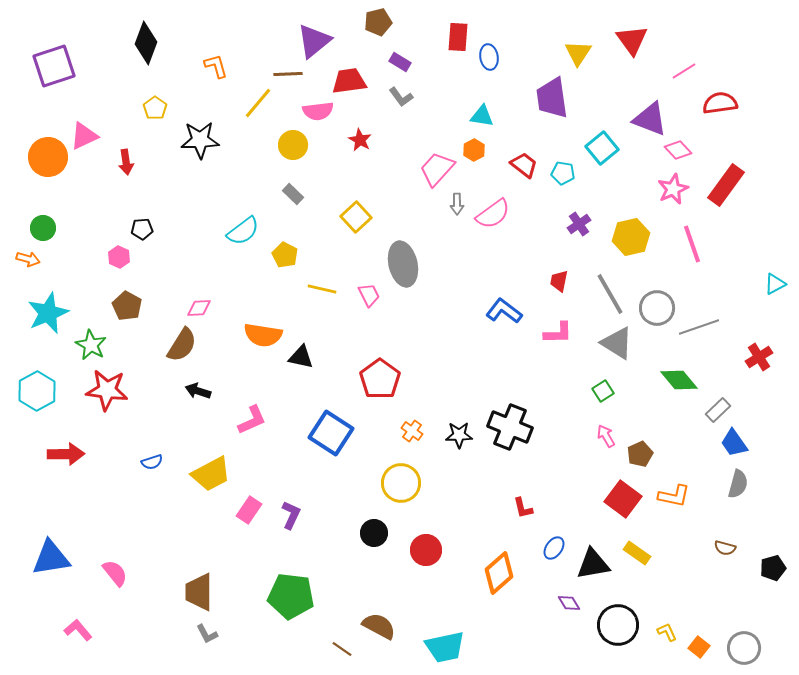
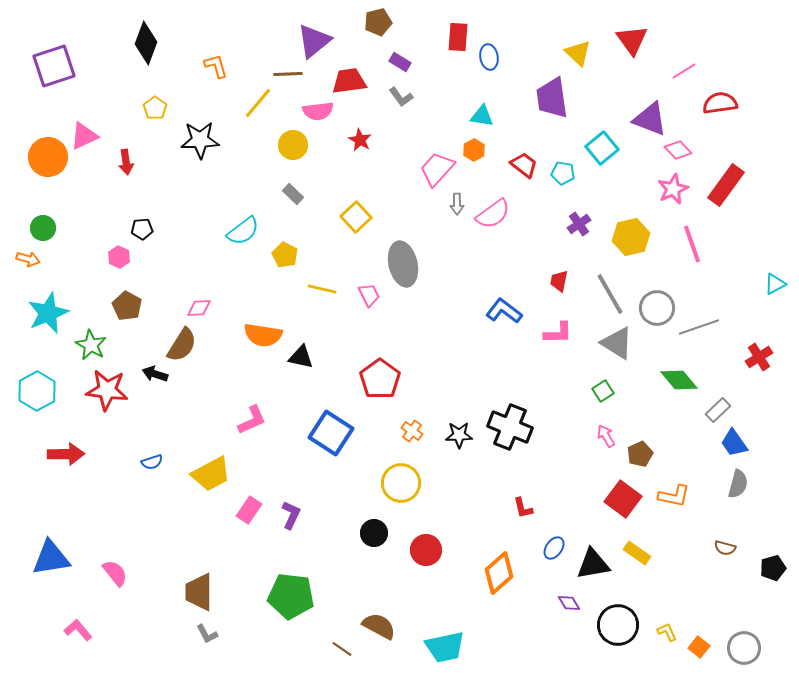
yellow triangle at (578, 53): rotated 20 degrees counterclockwise
black arrow at (198, 391): moved 43 px left, 17 px up
